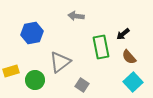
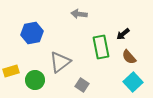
gray arrow: moved 3 px right, 2 px up
